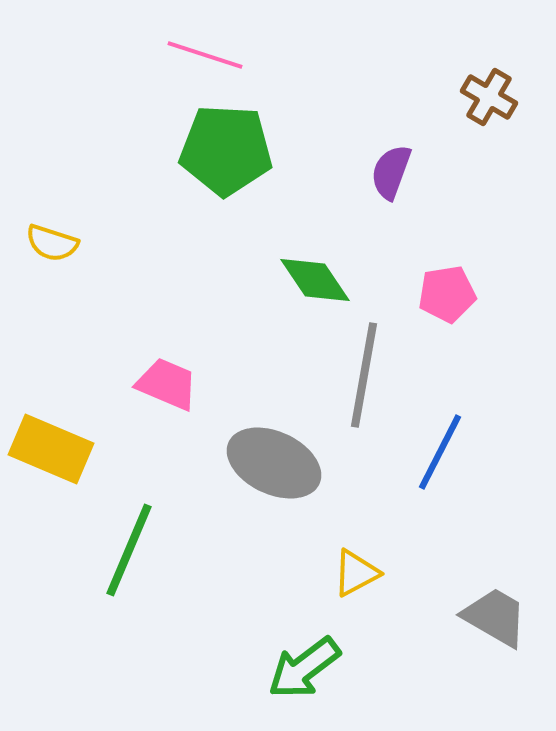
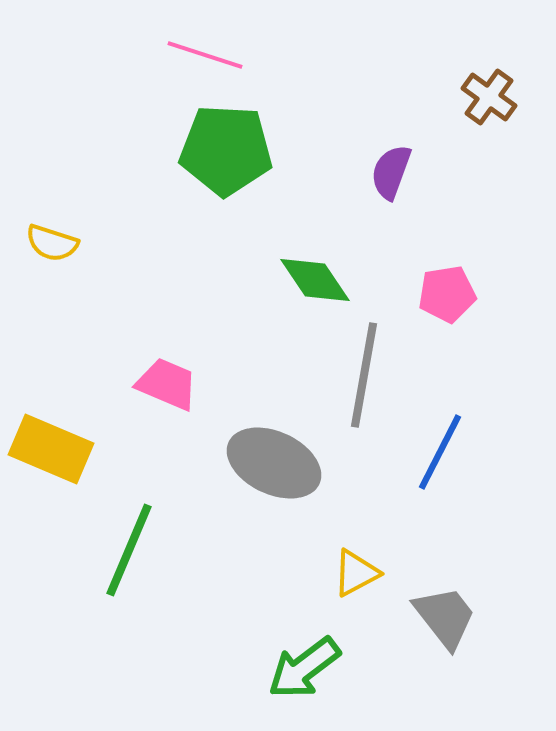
brown cross: rotated 6 degrees clockwise
gray trapezoid: moved 50 px left; rotated 22 degrees clockwise
